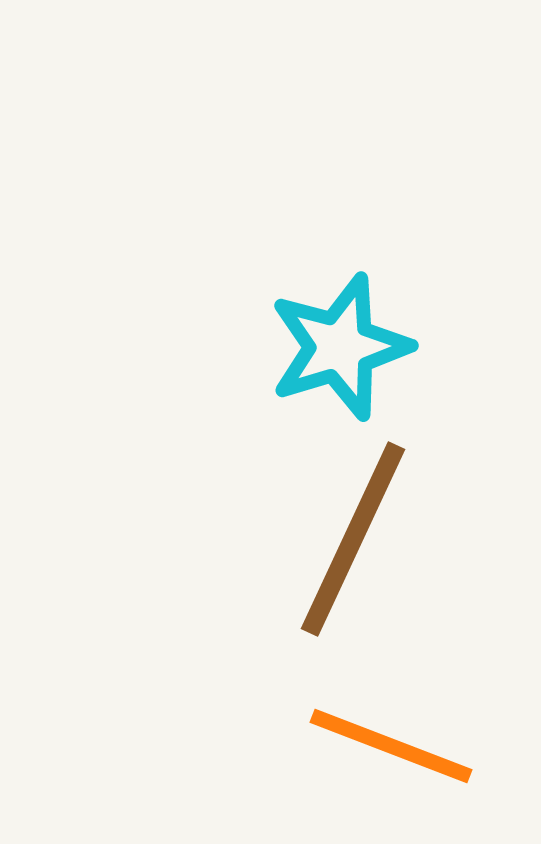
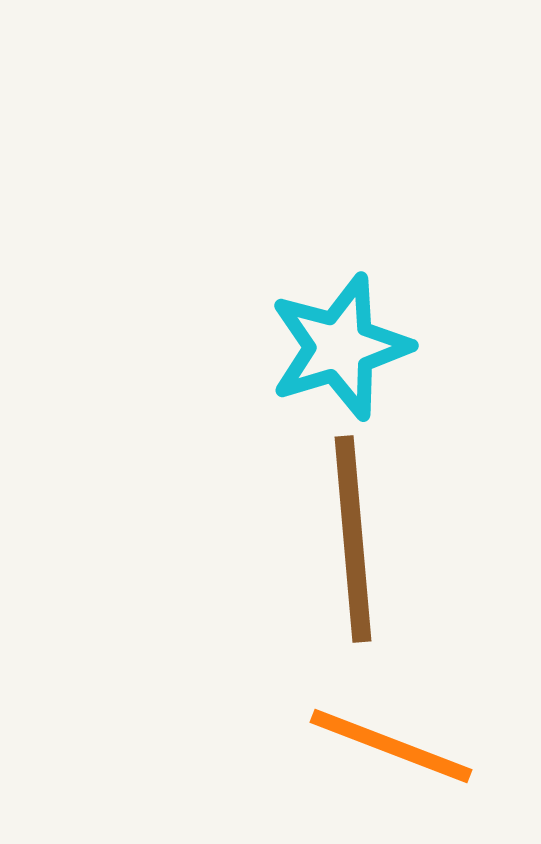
brown line: rotated 30 degrees counterclockwise
